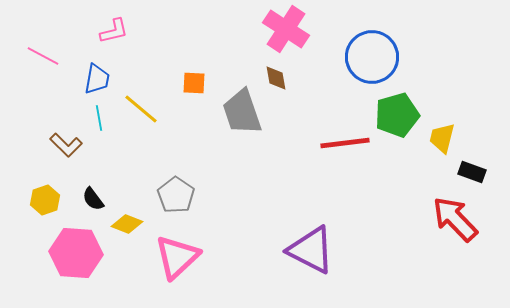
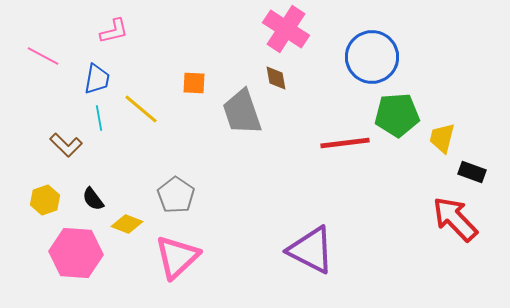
green pentagon: rotated 12 degrees clockwise
